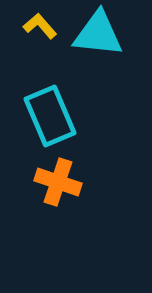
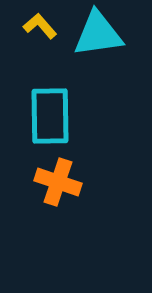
cyan triangle: rotated 14 degrees counterclockwise
cyan rectangle: rotated 22 degrees clockwise
